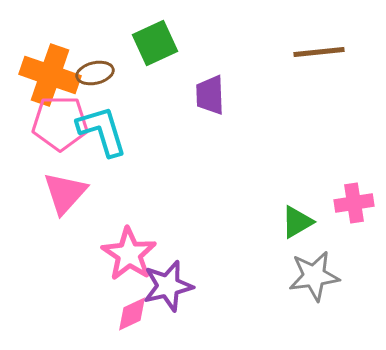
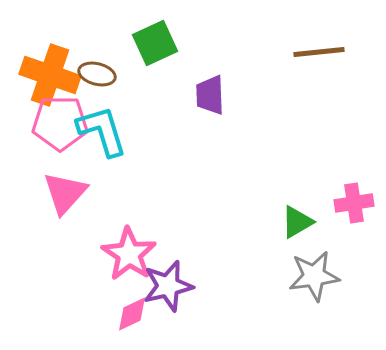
brown ellipse: moved 2 px right, 1 px down; rotated 27 degrees clockwise
